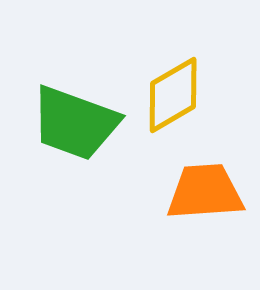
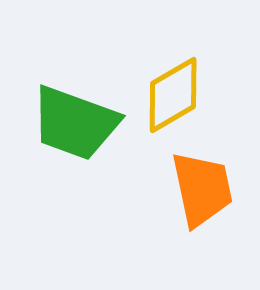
orange trapezoid: moved 3 px left, 3 px up; rotated 82 degrees clockwise
